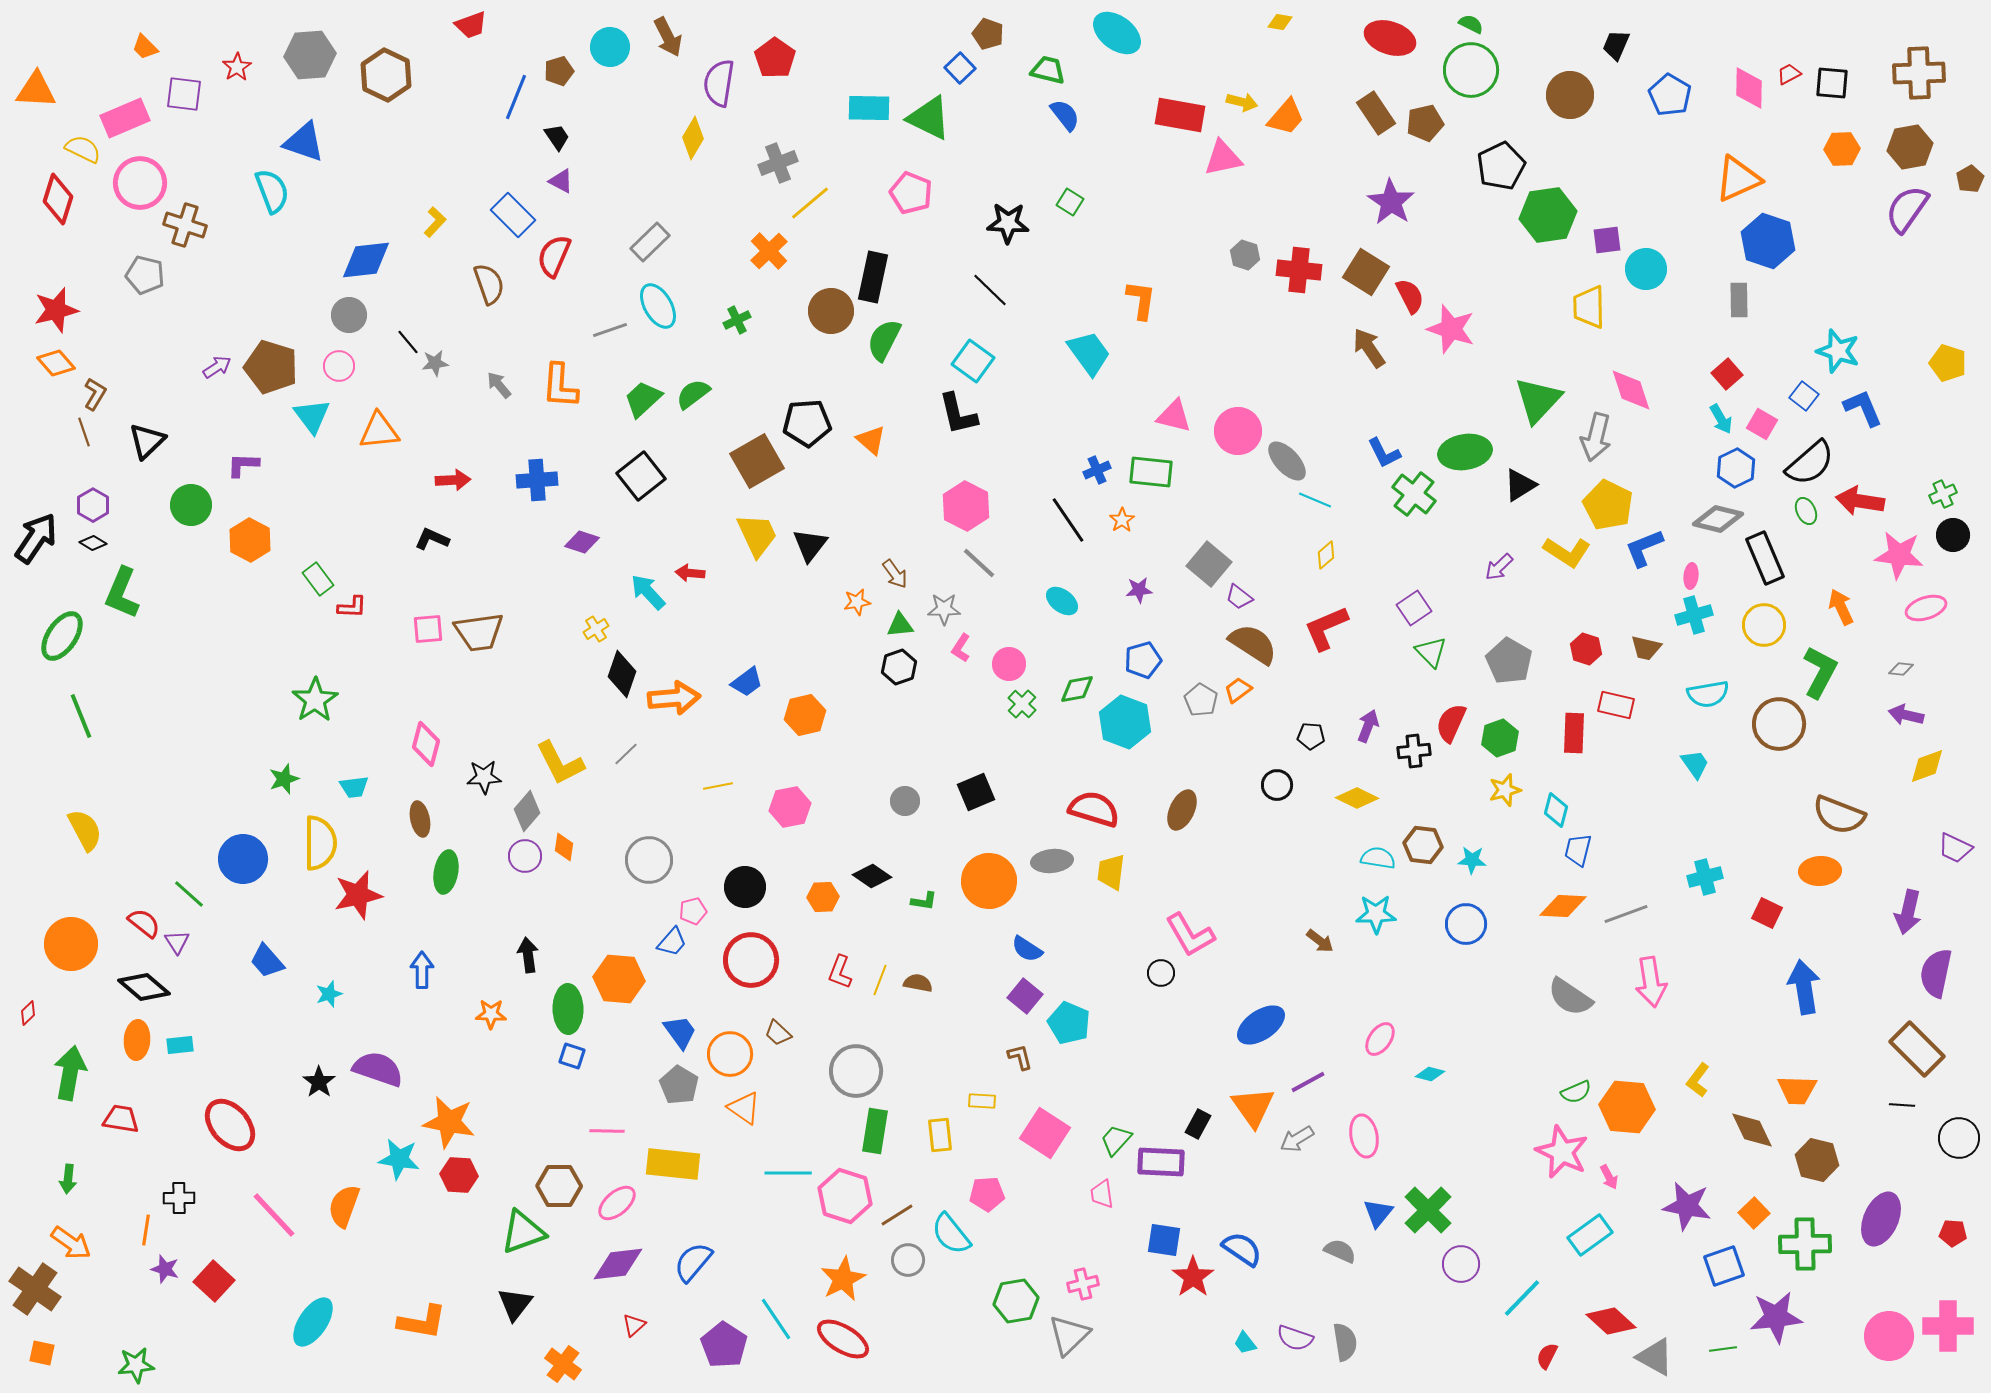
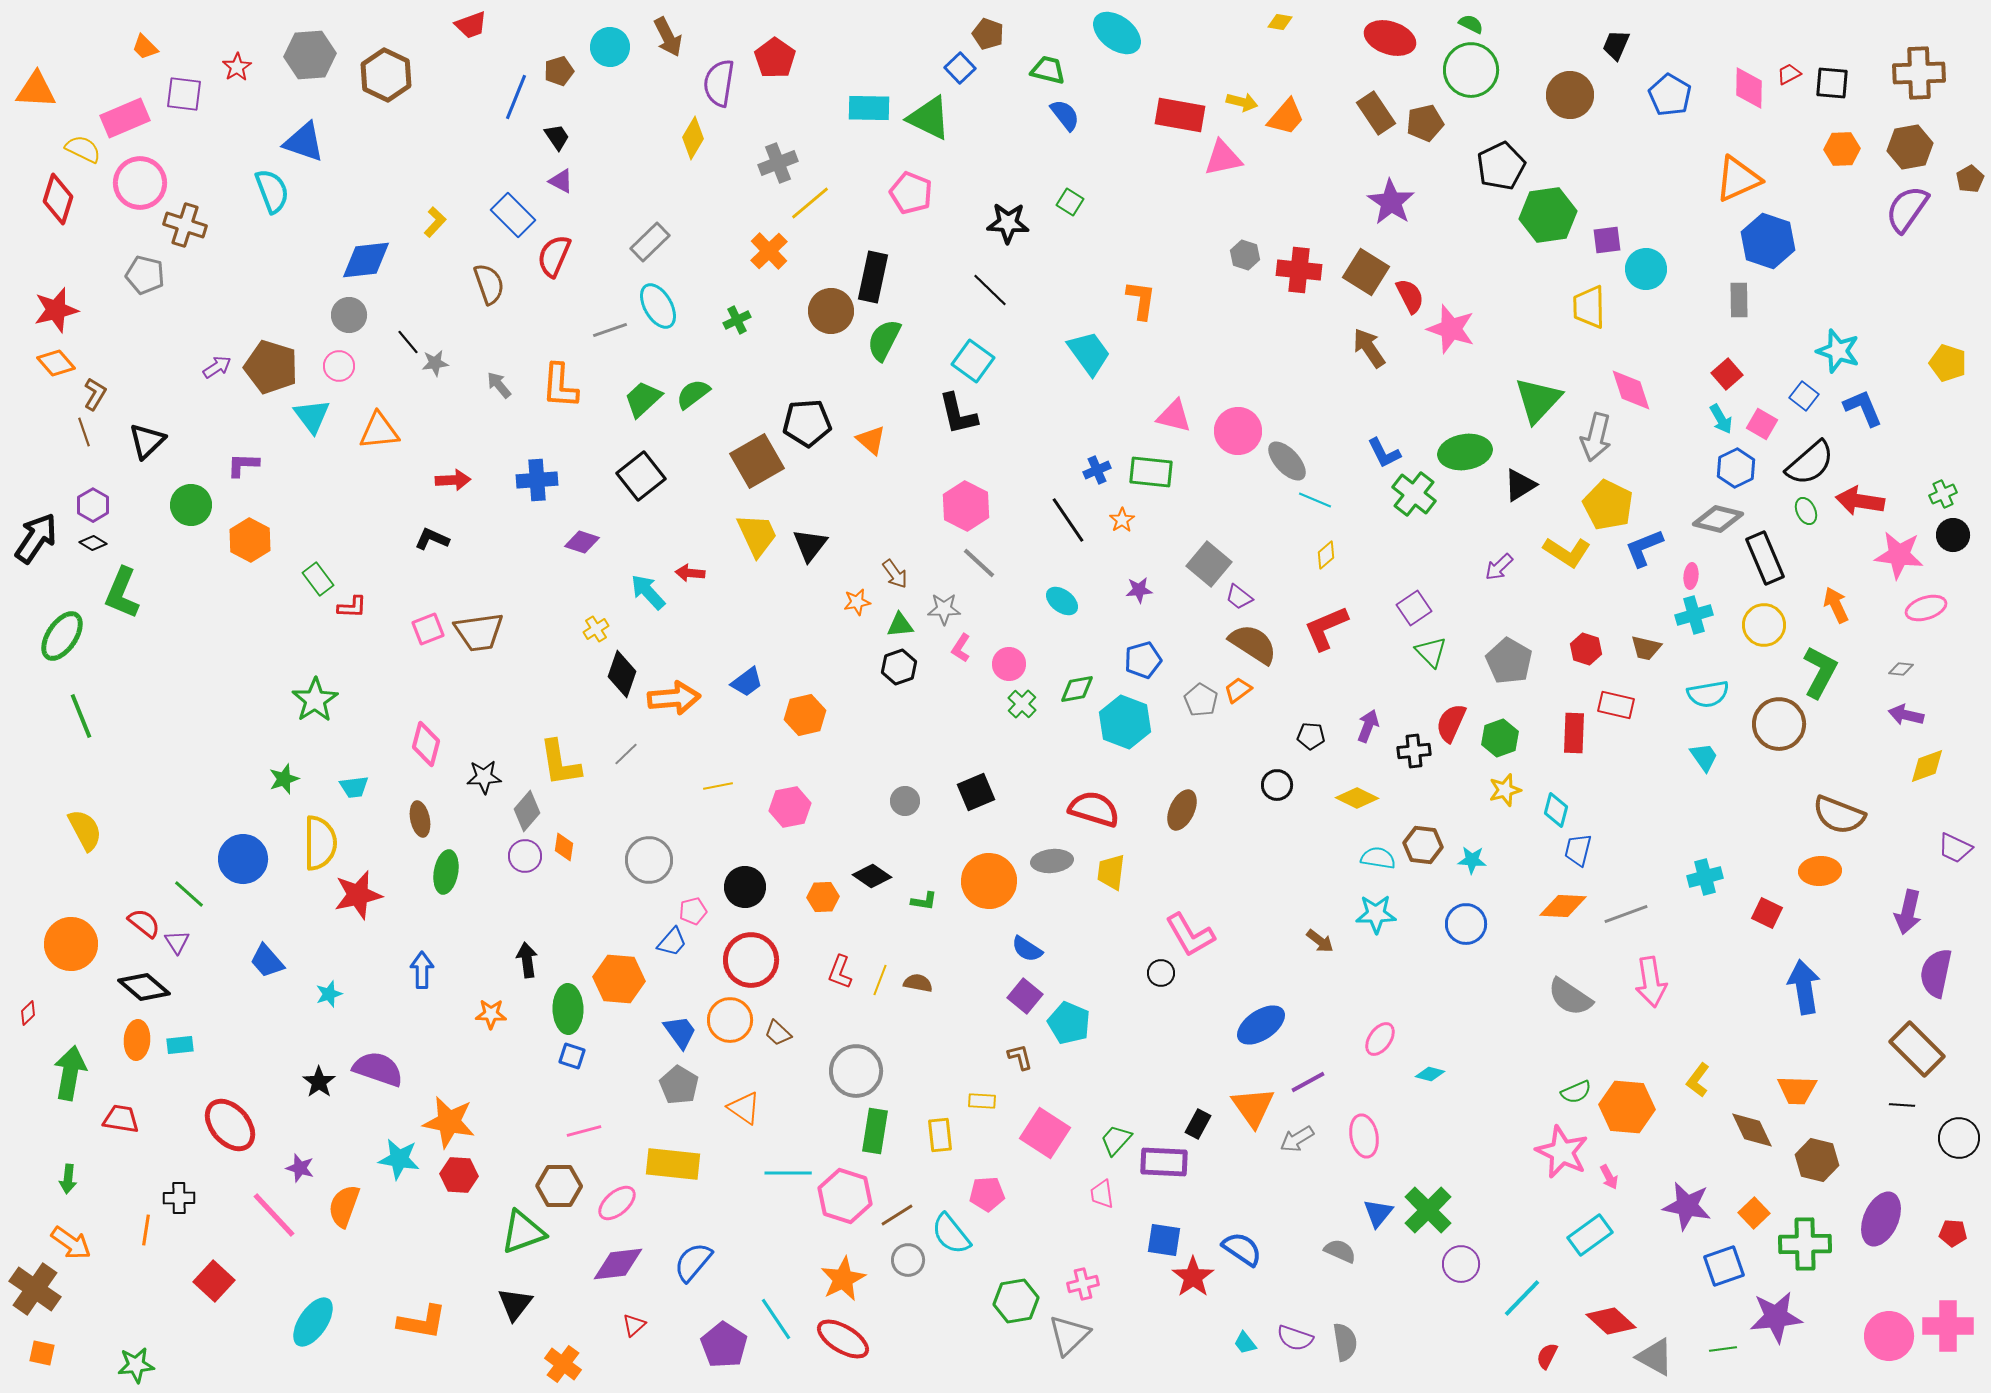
orange arrow at (1841, 607): moved 5 px left, 2 px up
pink square at (428, 629): rotated 16 degrees counterclockwise
yellow L-shape at (560, 763): rotated 18 degrees clockwise
cyan trapezoid at (1695, 764): moved 9 px right, 7 px up
black arrow at (528, 955): moved 1 px left, 5 px down
orange circle at (730, 1054): moved 34 px up
pink line at (607, 1131): moved 23 px left; rotated 16 degrees counterclockwise
purple rectangle at (1161, 1162): moved 3 px right
purple star at (165, 1269): moved 135 px right, 101 px up
